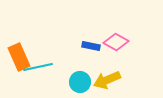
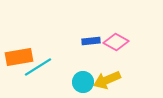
blue rectangle: moved 5 px up; rotated 18 degrees counterclockwise
orange rectangle: rotated 76 degrees counterclockwise
cyan line: rotated 20 degrees counterclockwise
cyan circle: moved 3 px right
